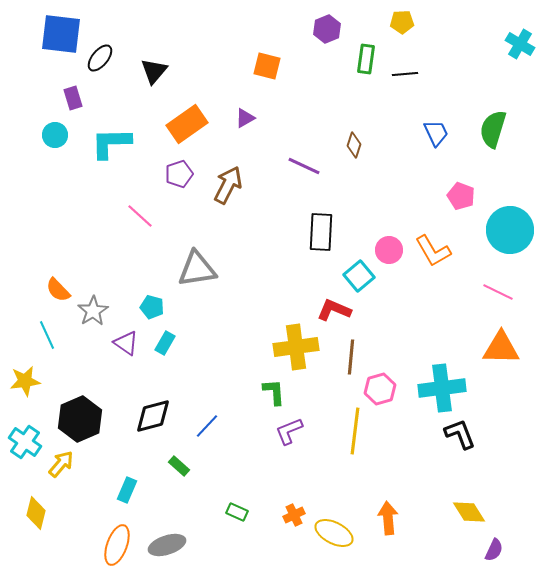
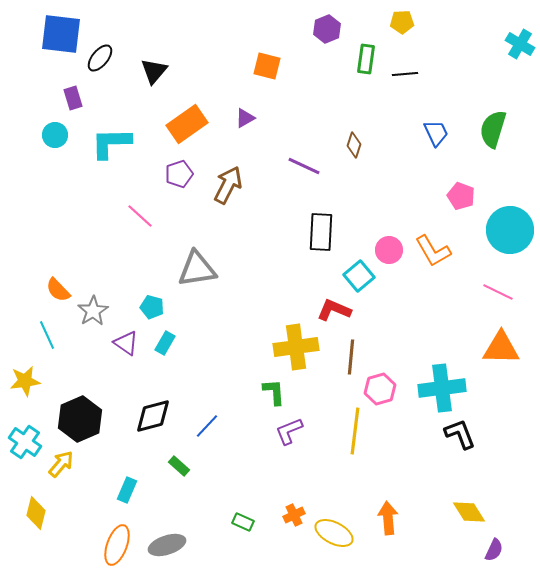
green rectangle at (237, 512): moved 6 px right, 10 px down
